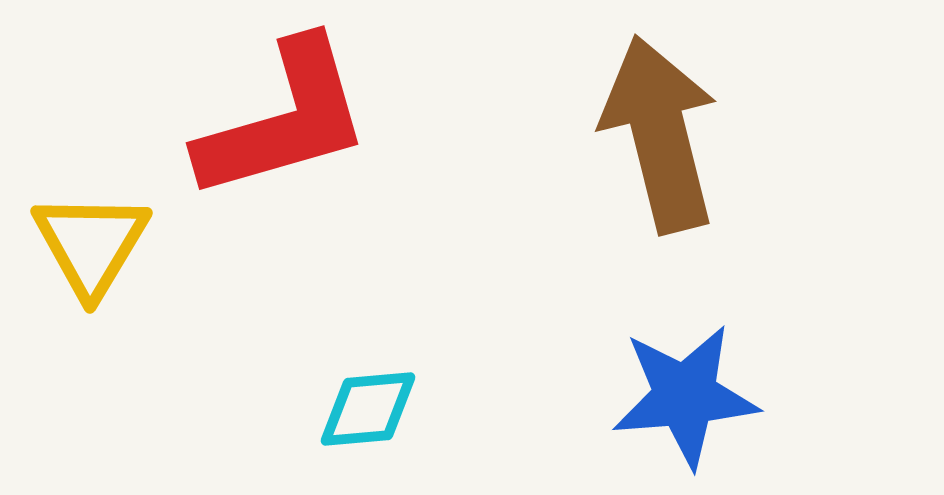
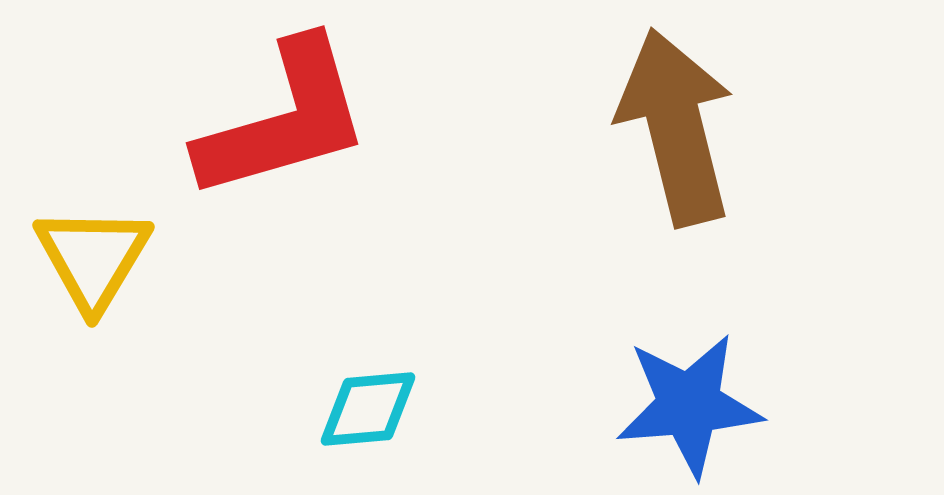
brown arrow: moved 16 px right, 7 px up
yellow triangle: moved 2 px right, 14 px down
blue star: moved 4 px right, 9 px down
